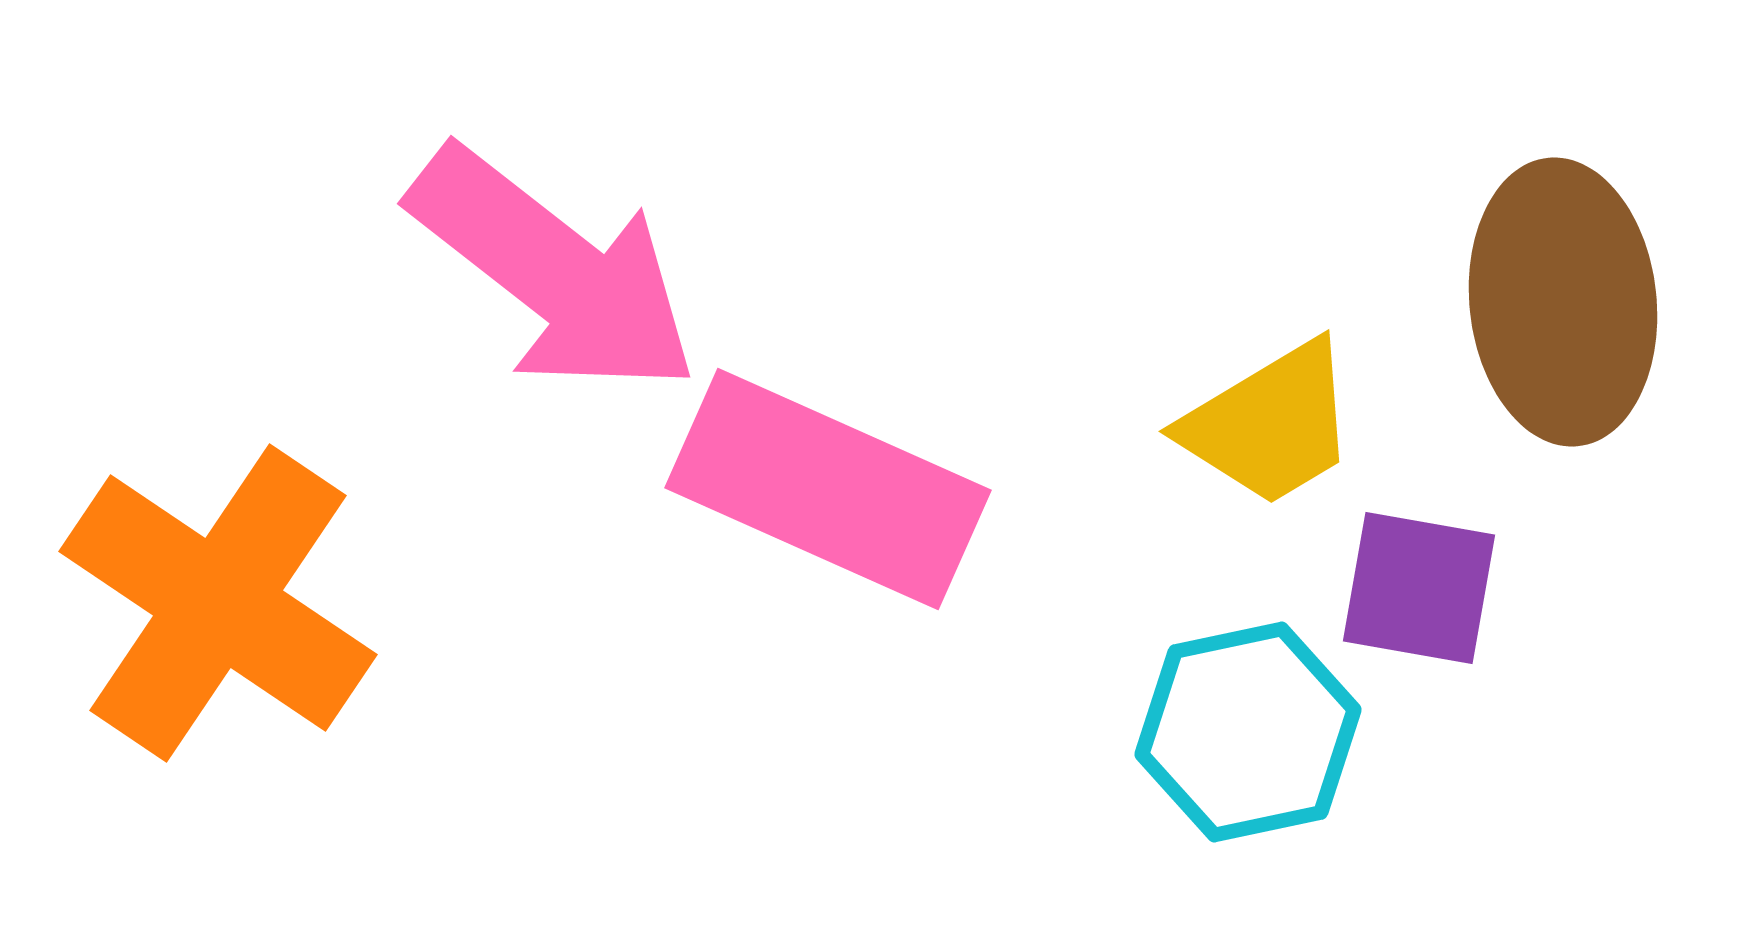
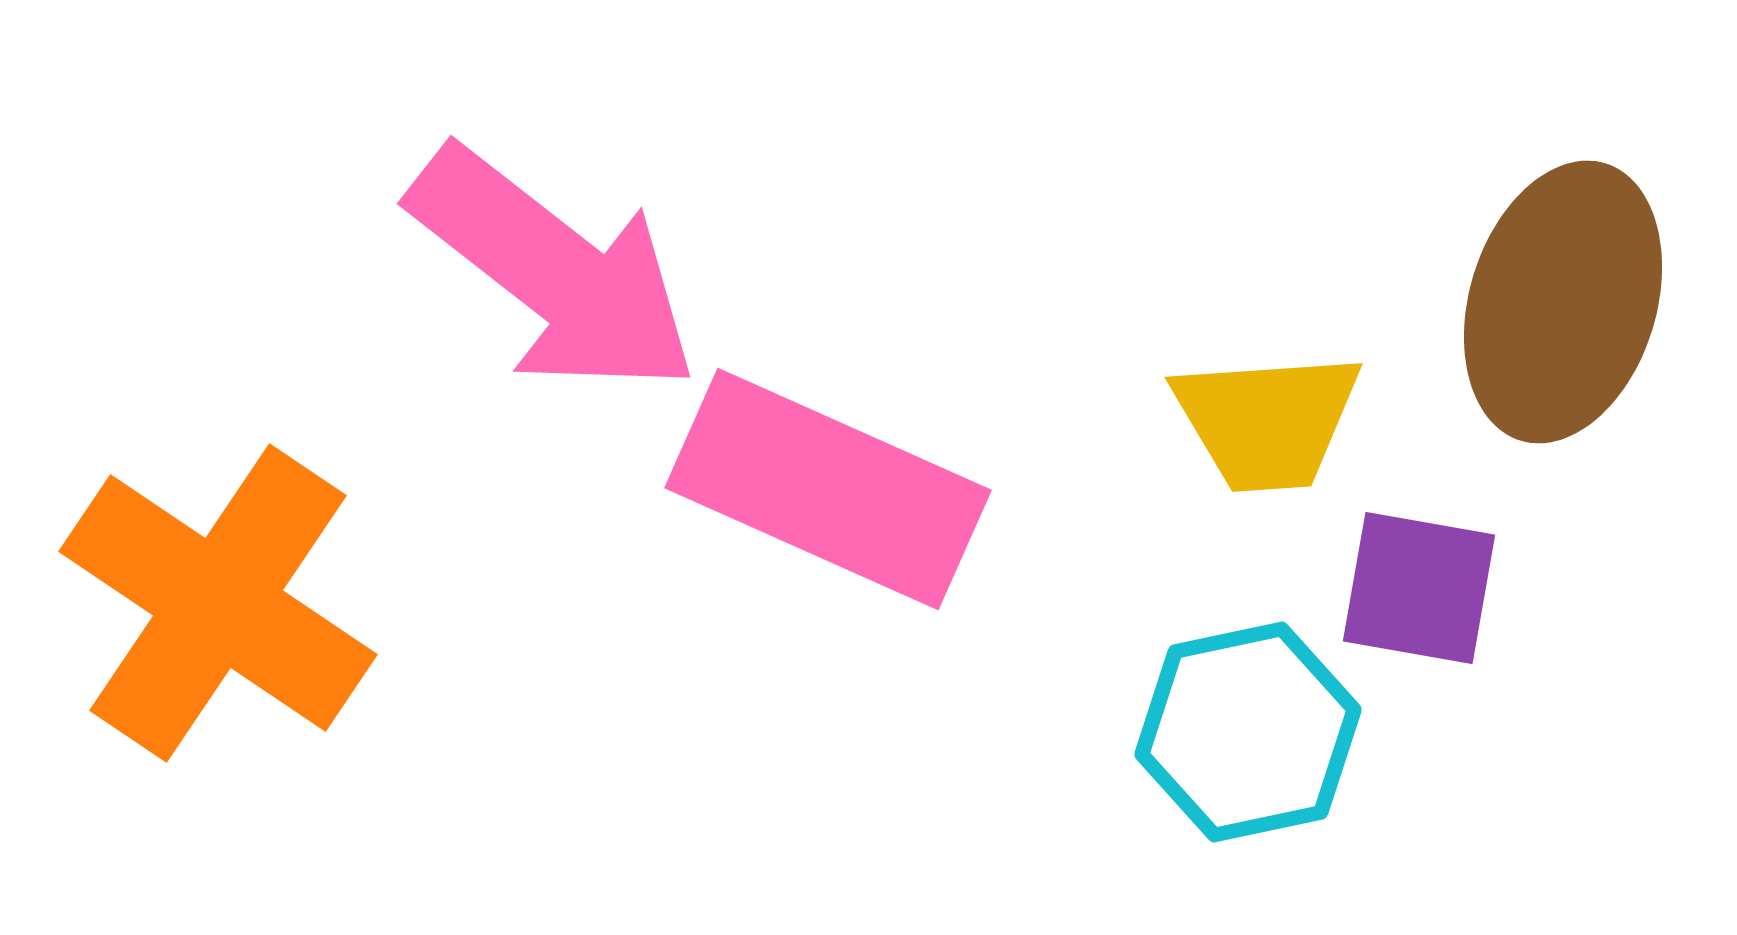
brown ellipse: rotated 23 degrees clockwise
yellow trapezoid: moved 3 px left, 3 px up; rotated 27 degrees clockwise
